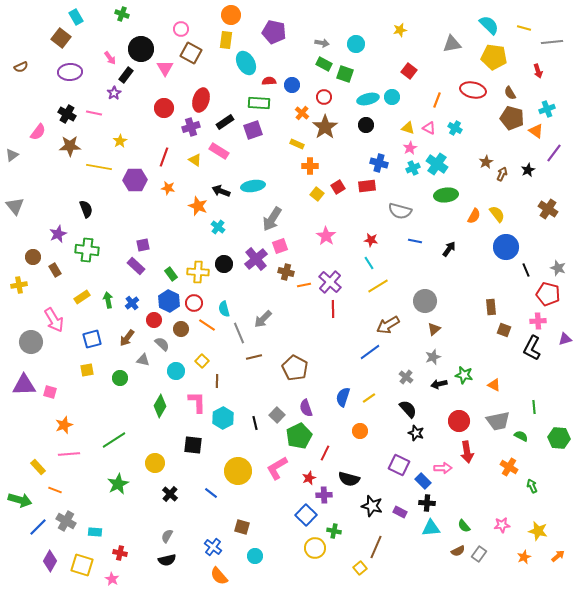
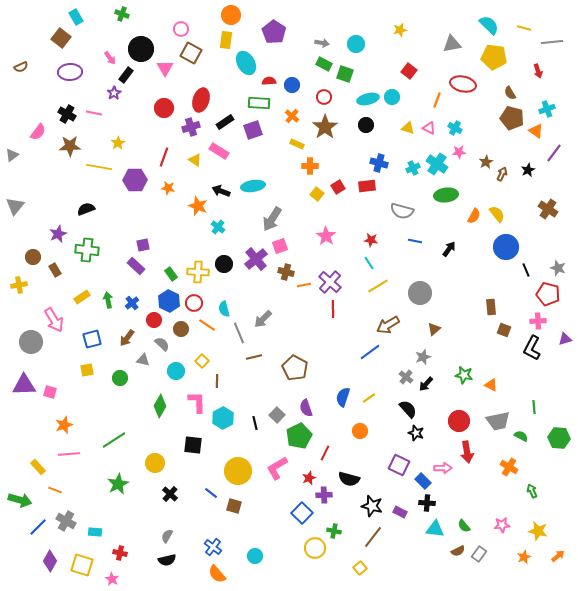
purple pentagon at (274, 32): rotated 20 degrees clockwise
red ellipse at (473, 90): moved 10 px left, 6 px up
orange cross at (302, 113): moved 10 px left, 3 px down
yellow star at (120, 141): moved 2 px left, 2 px down
pink star at (410, 148): moved 49 px right, 4 px down; rotated 24 degrees clockwise
gray triangle at (15, 206): rotated 18 degrees clockwise
black semicircle at (86, 209): rotated 90 degrees counterclockwise
gray semicircle at (400, 211): moved 2 px right
gray circle at (425, 301): moved 5 px left, 8 px up
gray star at (433, 357): moved 10 px left
black arrow at (439, 384): moved 13 px left; rotated 35 degrees counterclockwise
orange triangle at (494, 385): moved 3 px left
green arrow at (532, 486): moved 5 px down
blue square at (306, 515): moved 4 px left, 2 px up
brown square at (242, 527): moved 8 px left, 21 px up
cyan triangle at (431, 528): moved 4 px right, 1 px down; rotated 12 degrees clockwise
brown line at (376, 547): moved 3 px left, 10 px up; rotated 15 degrees clockwise
orange semicircle at (219, 576): moved 2 px left, 2 px up
